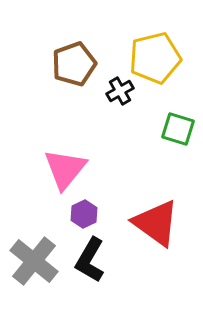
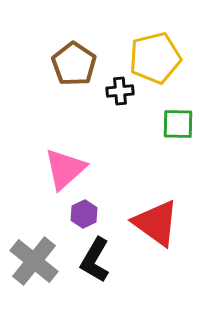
brown pentagon: rotated 18 degrees counterclockwise
black cross: rotated 24 degrees clockwise
green square: moved 5 px up; rotated 16 degrees counterclockwise
pink triangle: rotated 9 degrees clockwise
black L-shape: moved 5 px right
